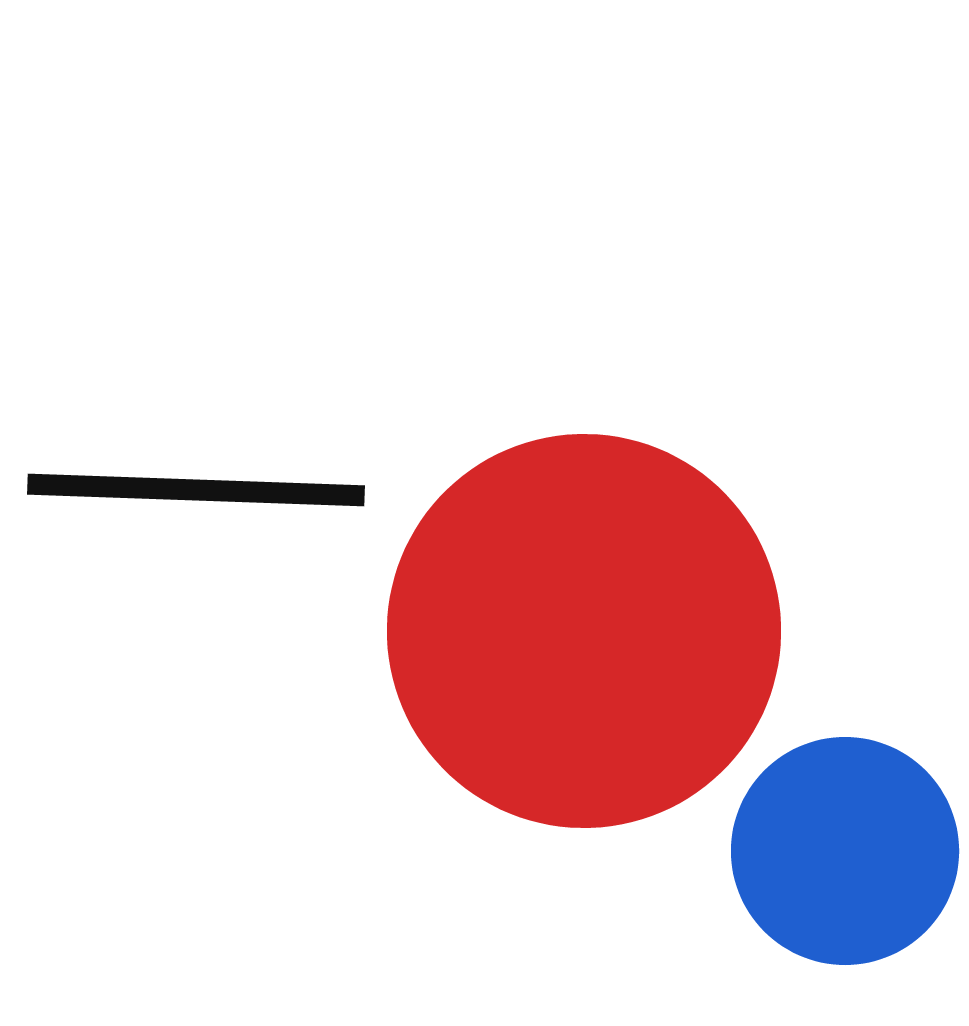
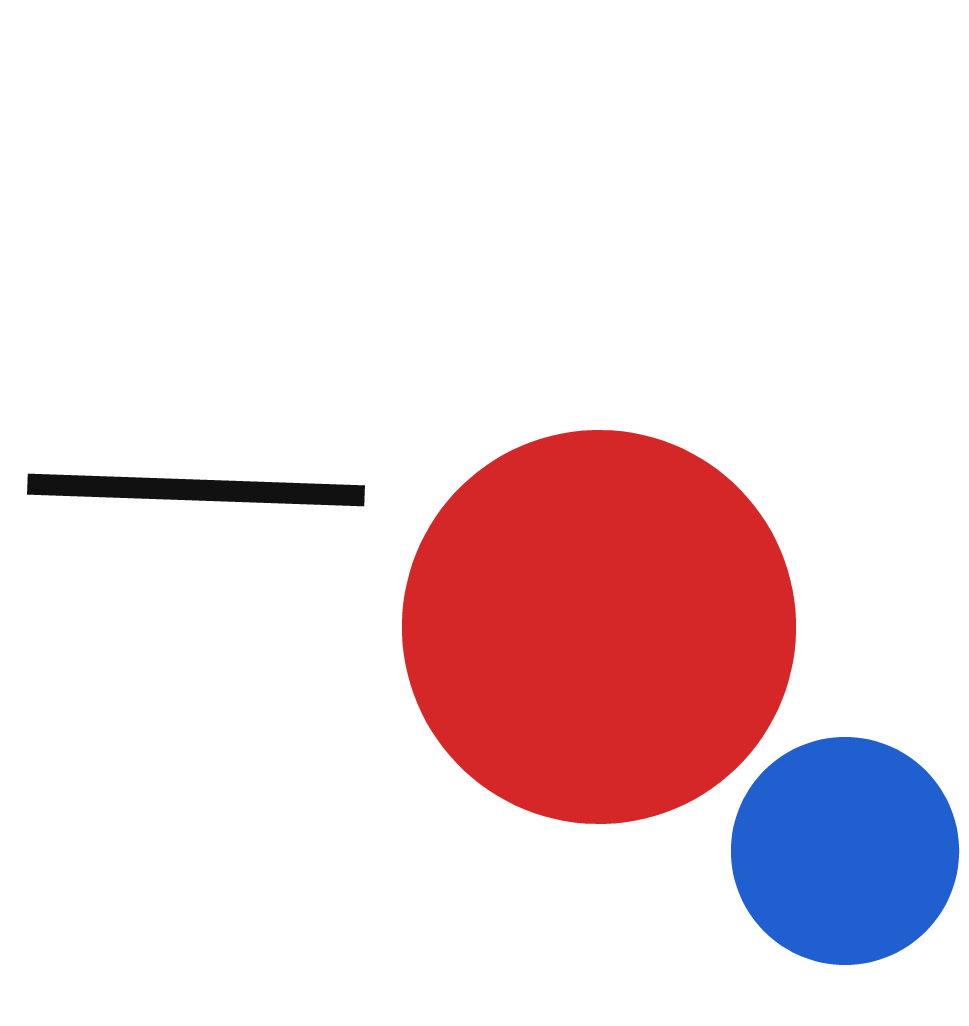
red circle: moved 15 px right, 4 px up
